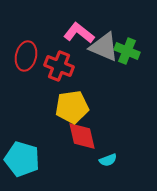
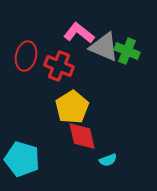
yellow pentagon: rotated 24 degrees counterclockwise
